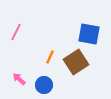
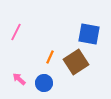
blue circle: moved 2 px up
